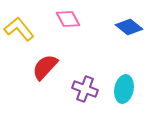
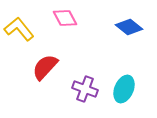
pink diamond: moved 3 px left, 1 px up
cyan ellipse: rotated 12 degrees clockwise
